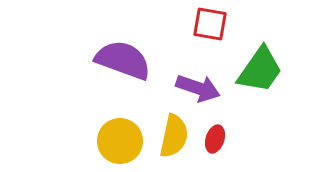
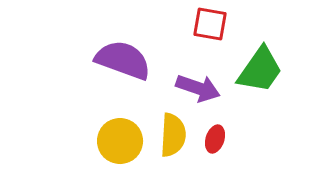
yellow semicircle: moved 1 px left, 1 px up; rotated 9 degrees counterclockwise
